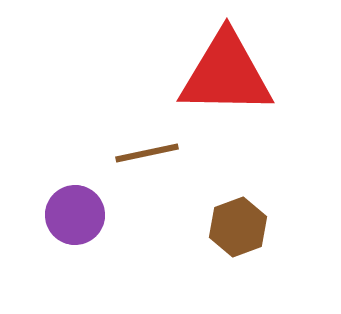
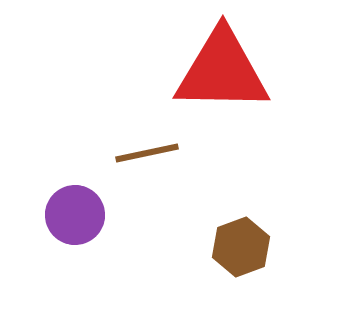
red triangle: moved 4 px left, 3 px up
brown hexagon: moved 3 px right, 20 px down
